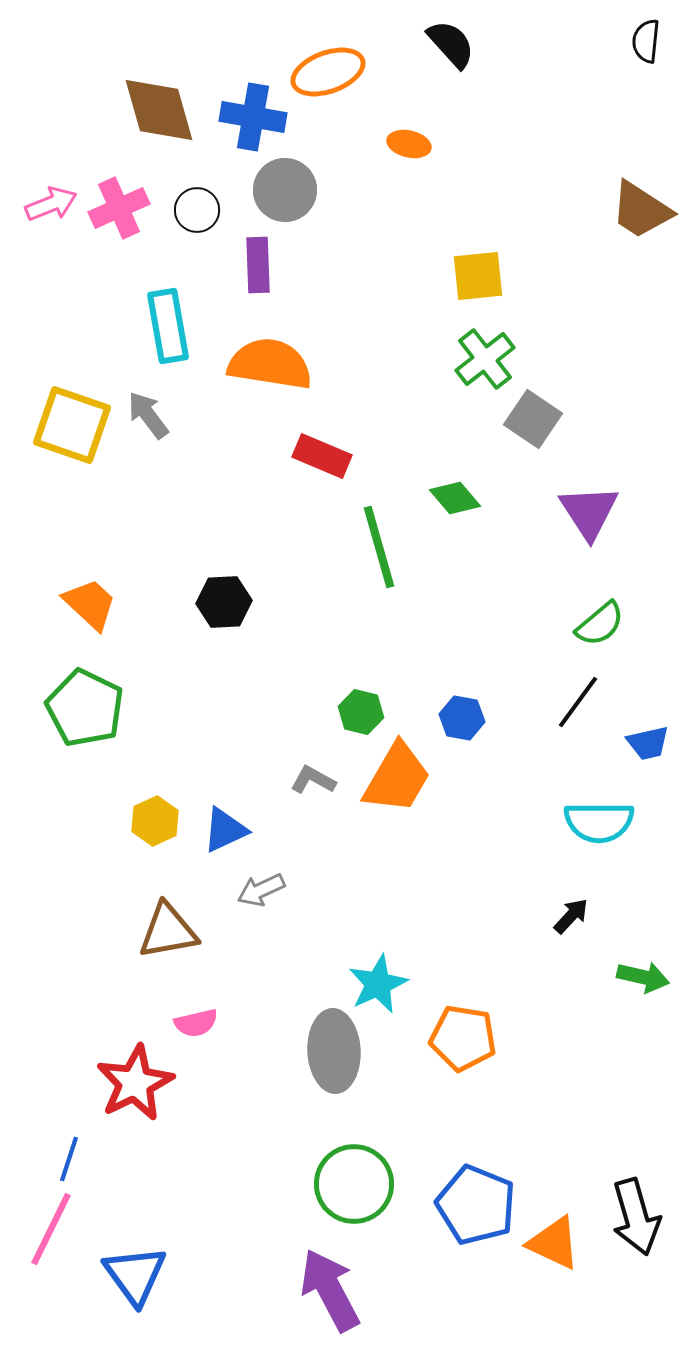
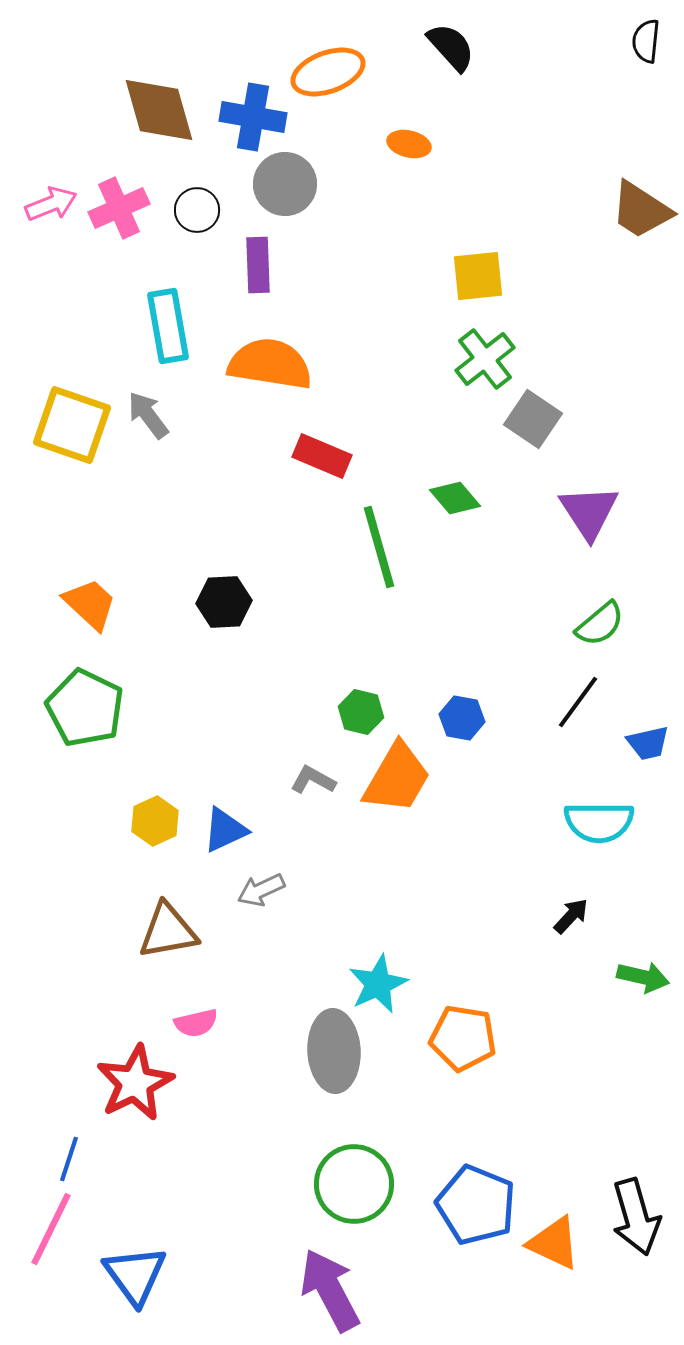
black semicircle at (451, 44): moved 3 px down
gray circle at (285, 190): moved 6 px up
